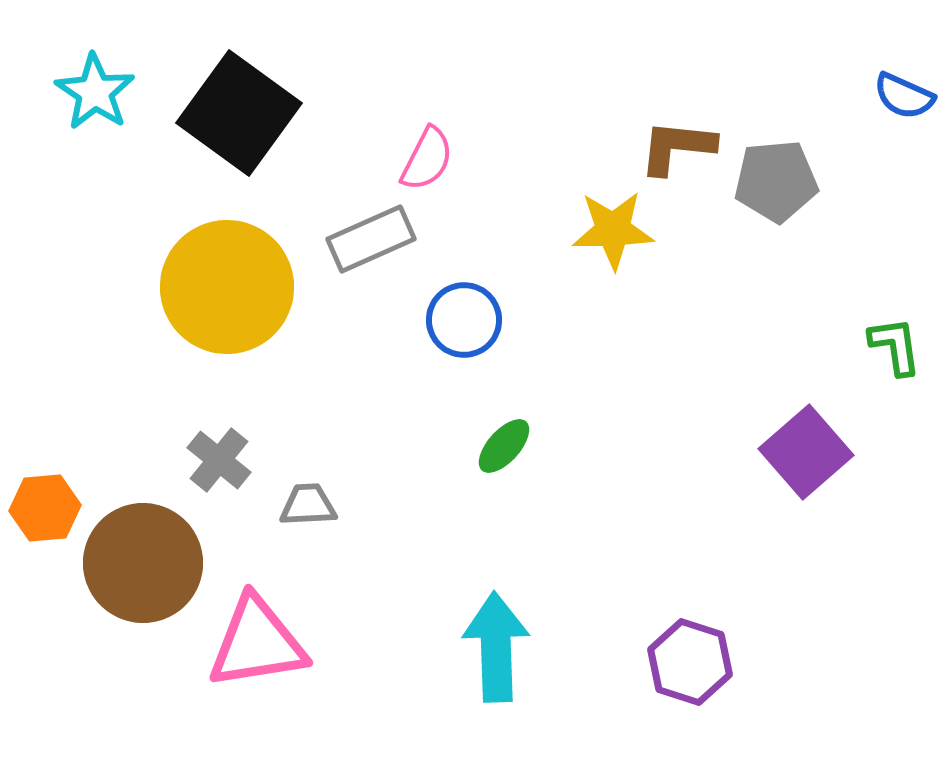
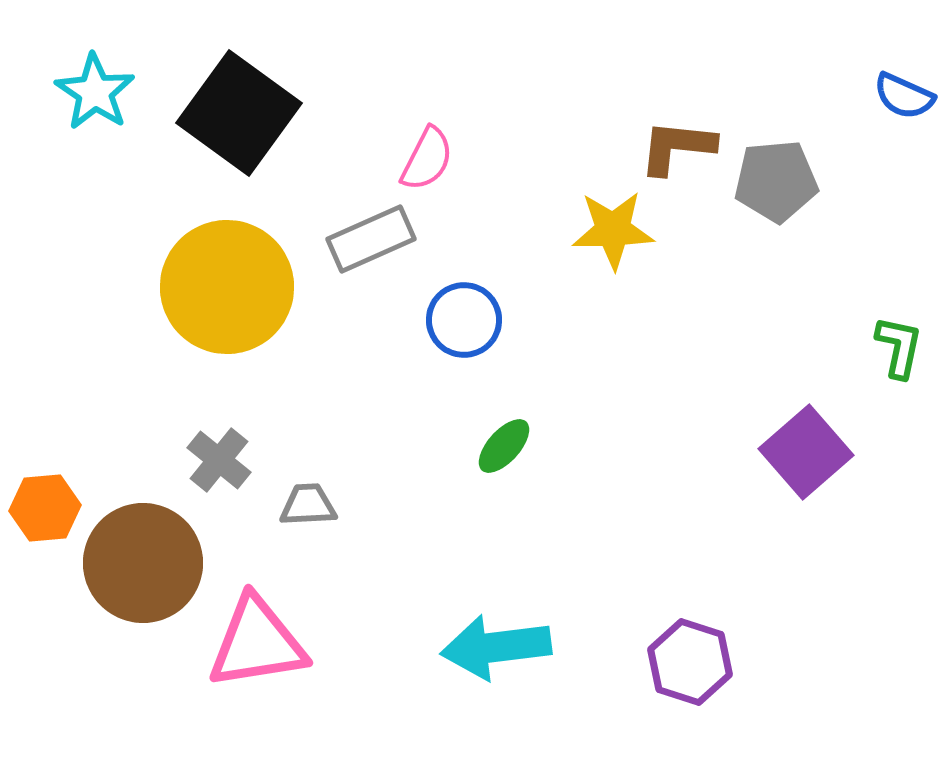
green L-shape: moved 4 px right, 1 px down; rotated 20 degrees clockwise
cyan arrow: rotated 95 degrees counterclockwise
